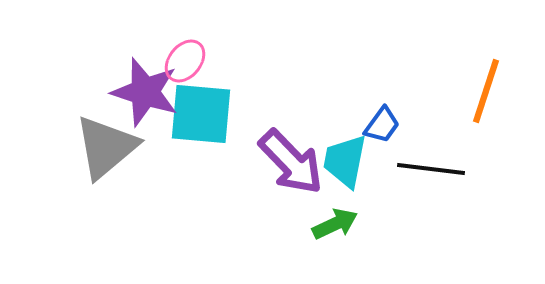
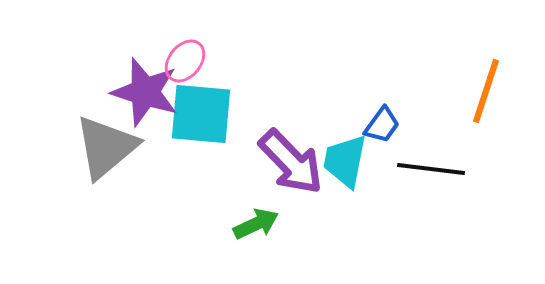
green arrow: moved 79 px left
